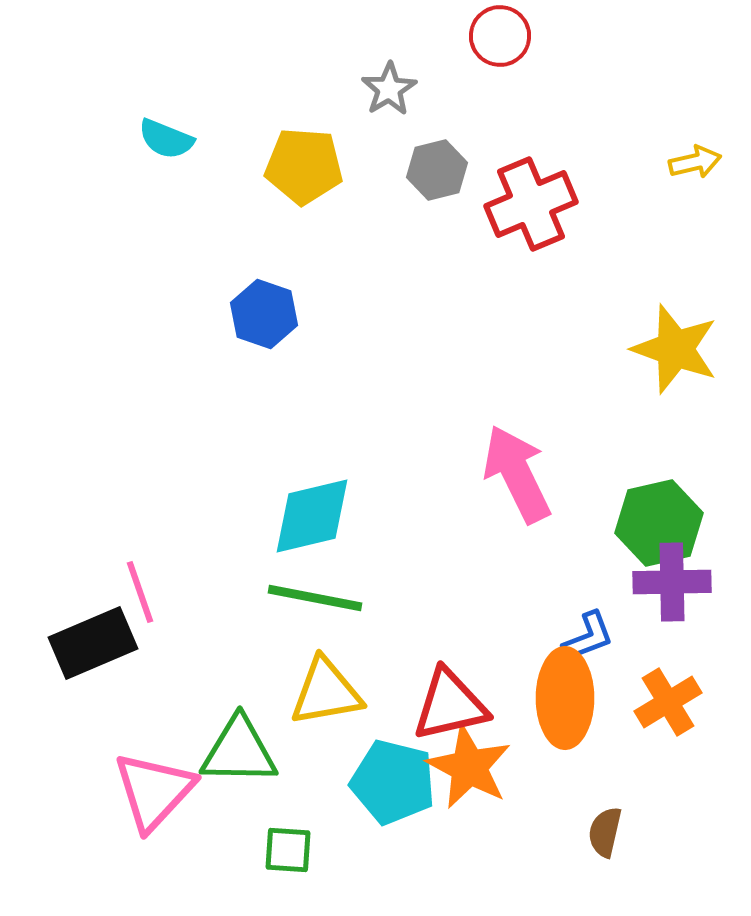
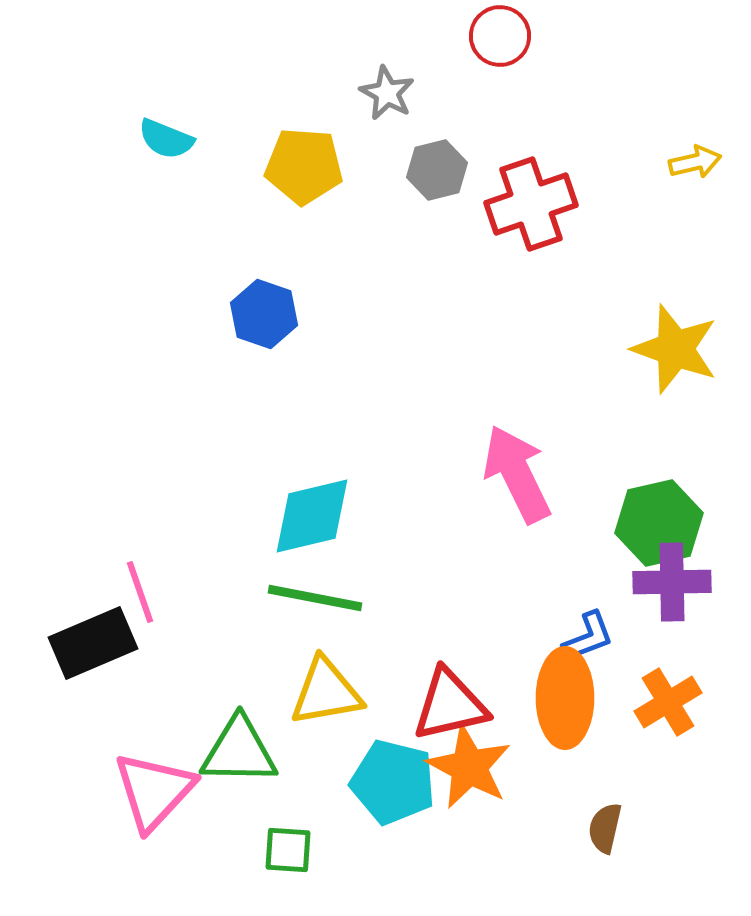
gray star: moved 2 px left, 4 px down; rotated 12 degrees counterclockwise
red cross: rotated 4 degrees clockwise
brown semicircle: moved 4 px up
